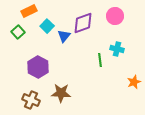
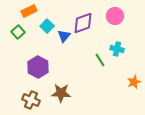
green line: rotated 24 degrees counterclockwise
